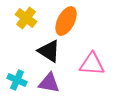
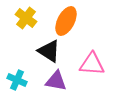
purple triangle: moved 7 px right, 2 px up
